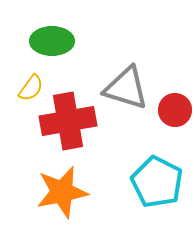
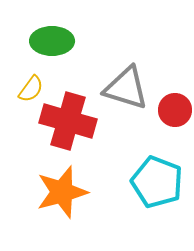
yellow semicircle: moved 1 px down
red cross: rotated 26 degrees clockwise
cyan pentagon: rotated 6 degrees counterclockwise
orange star: rotated 4 degrees counterclockwise
